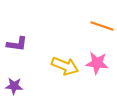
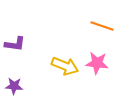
purple L-shape: moved 2 px left
